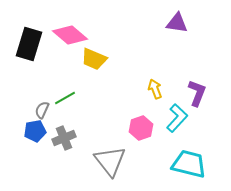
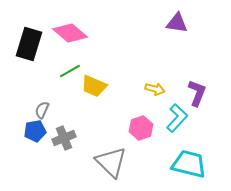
pink diamond: moved 2 px up
yellow trapezoid: moved 27 px down
yellow arrow: rotated 126 degrees clockwise
green line: moved 5 px right, 27 px up
gray triangle: moved 1 px right, 1 px down; rotated 8 degrees counterclockwise
